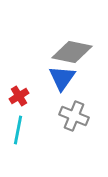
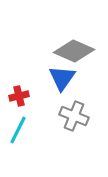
gray diamond: moved 2 px right, 1 px up; rotated 12 degrees clockwise
red cross: rotated 18 degrees clockwise
cyan line: rotated 16 degrees clockwise
